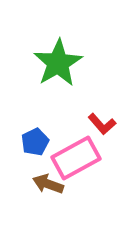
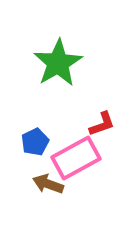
red L-shape: rotated 68 degrees counterclockwise
